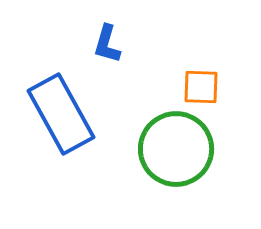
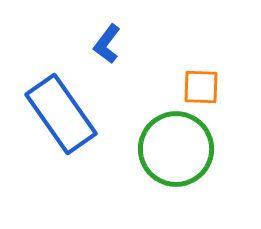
blue L-shape: rotated 21 degrees clockwise
blue rectangle: rotated 6 degrees counterclockwise
